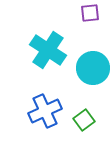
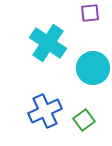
cyan cross: moved 7 px up
